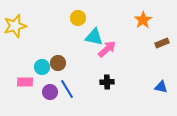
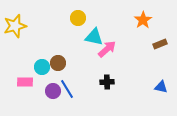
brown rectangle: moved 2 px left, 1 px down
purple circle: moved 3 px right, 1 px up
